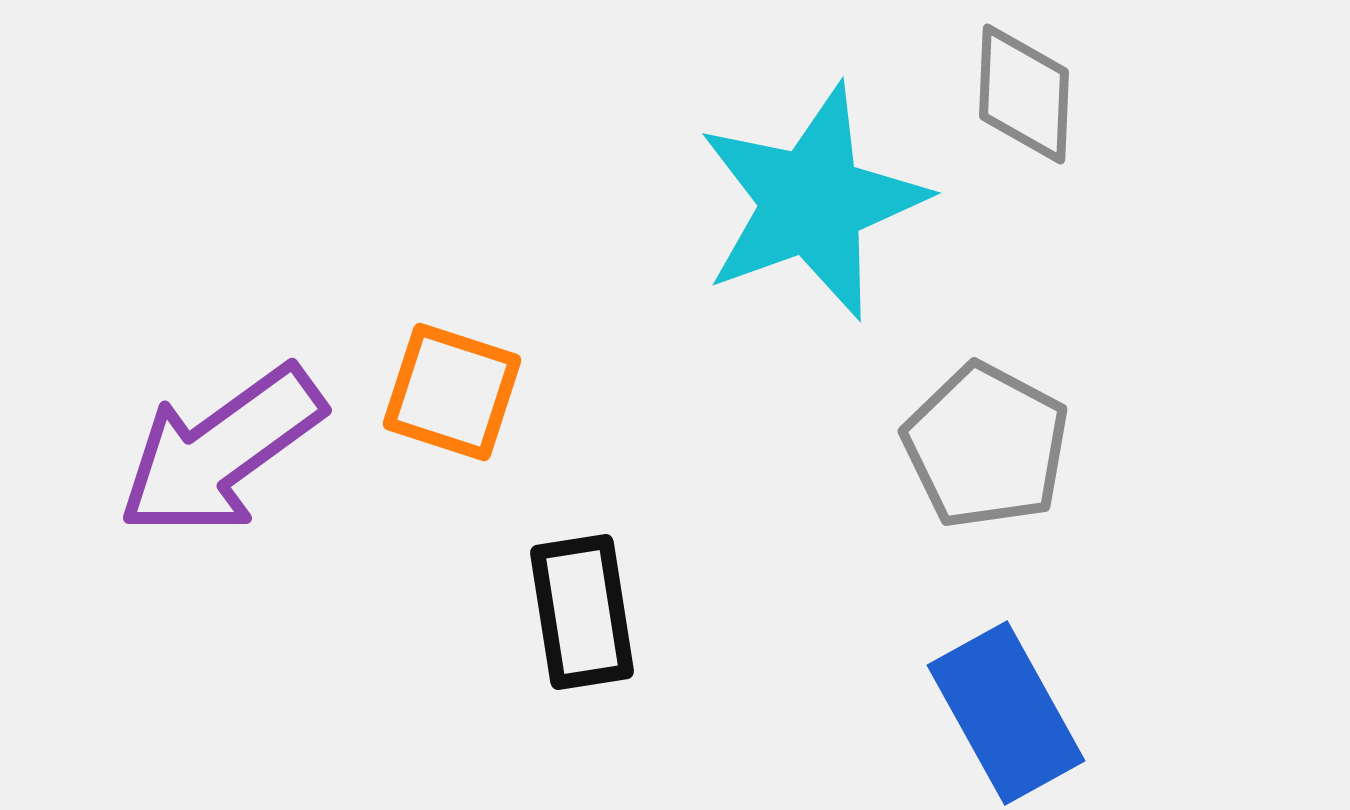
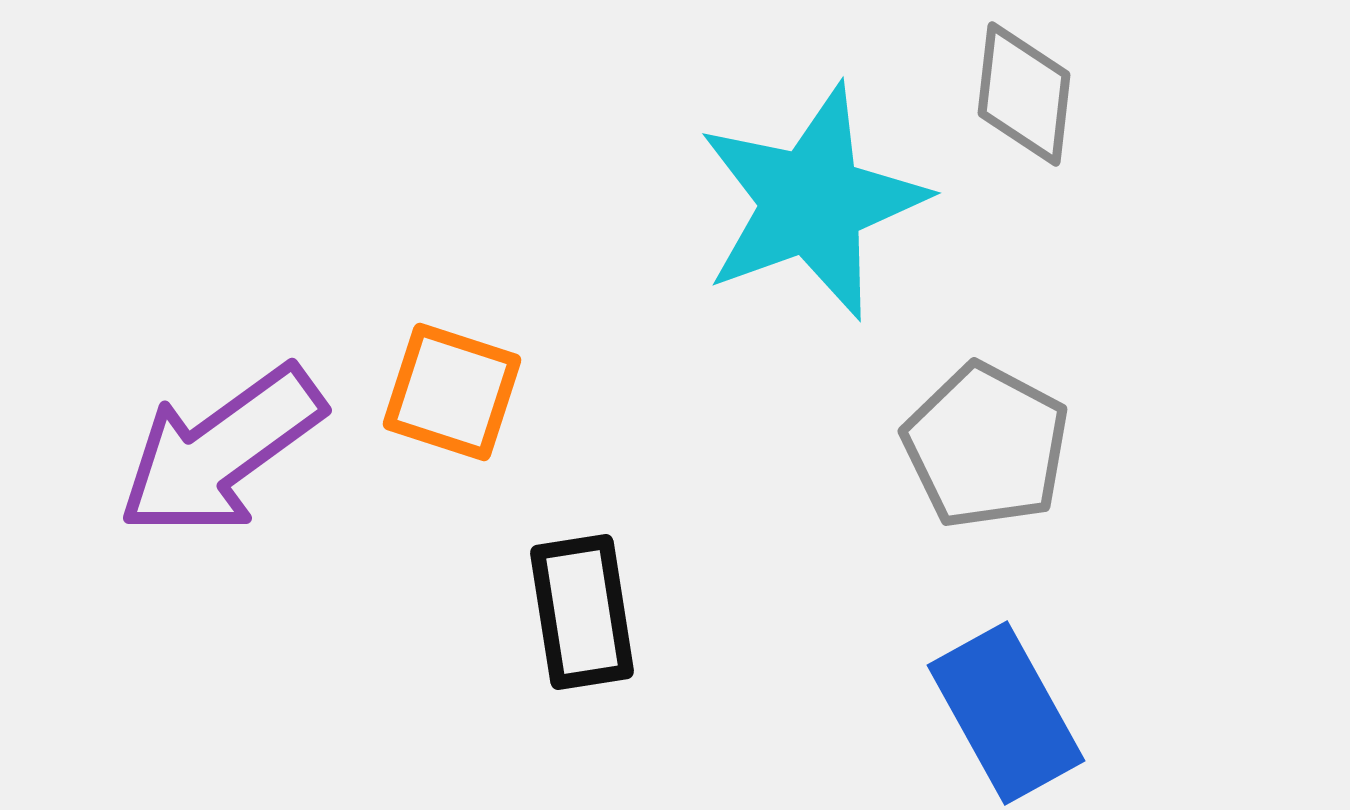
gray diamond: rotated 4 degrees clockwise
